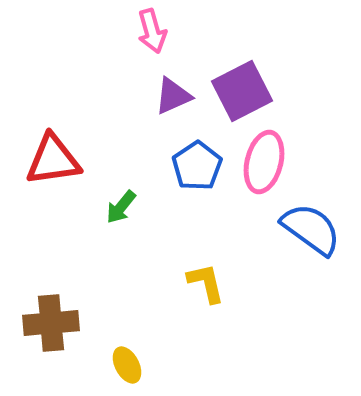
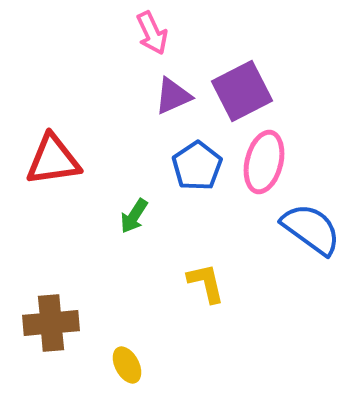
pink arrow: moved 2 px down; rotated 9 degrees counterclockwise
green arrow: moved 13 px right, 9 px down; rotated 6 degrees counterclockwise
